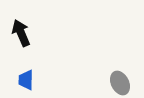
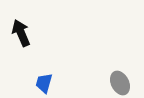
blue trapezoid: moved 18 px right, 3 px down; rotated 15 degrees clockwise
